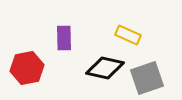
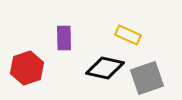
red hexagon: rotated 8 degrees counterclockwise
